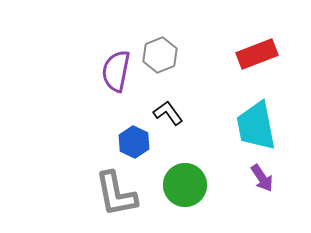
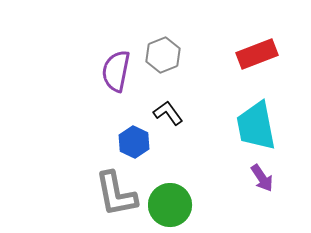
gray hexagon: moved 3 px right
green circle: moved 15 px left, 20 px down
